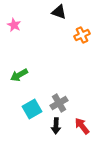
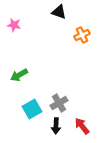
pink star: rotated 16 degrees counterclockwise
